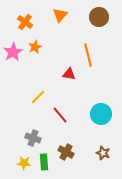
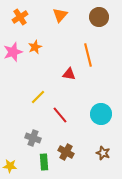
orange cross: moved 5 px left, 5 px up; rotated 21 degrees clockwise
pink star: rotated 12 degrees clockwise
yellow star: moved 14 px left, 3 px down
